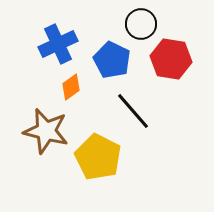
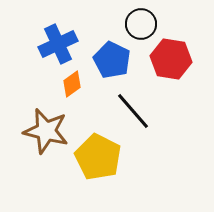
orange diamond: moved 1 px right, 3 px up
